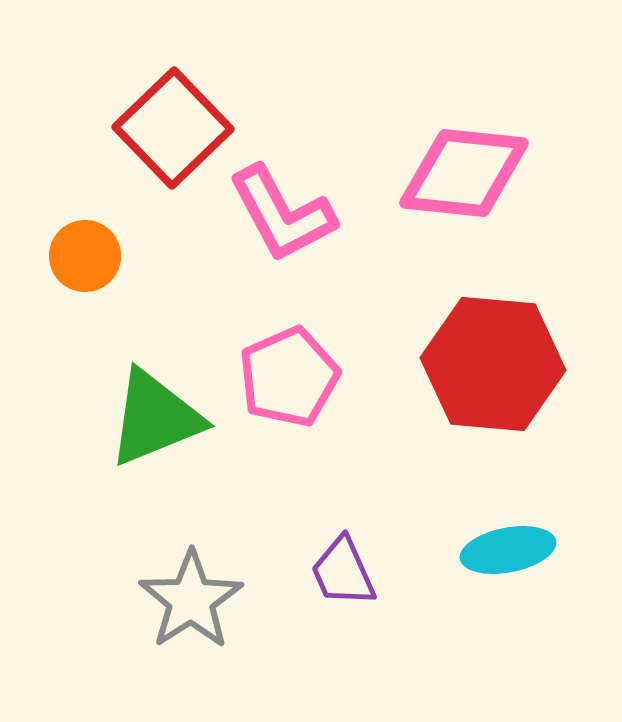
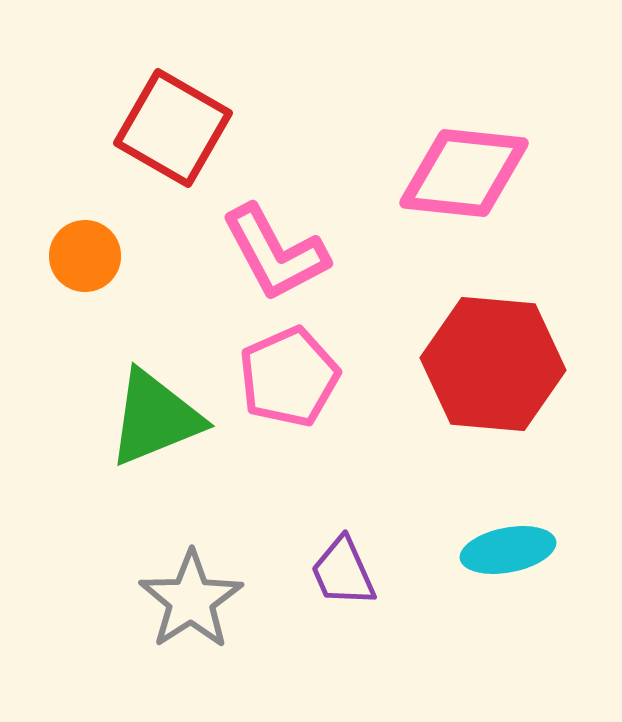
red square: rotated 16 degrees counterclockwise
pink L-shape: moved 7 px left, 39 px down
